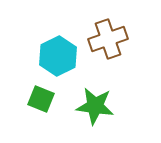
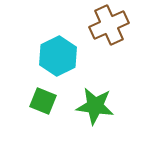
brown cross: moved 1 px right, 14 px up; rotated 6 degrees counterclockwise
green square: moved 2 px right, 2 px down
